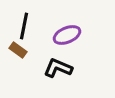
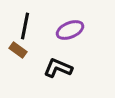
black line: moved 1 px right
purple ellipse: moved 3 px right, 5 px up
